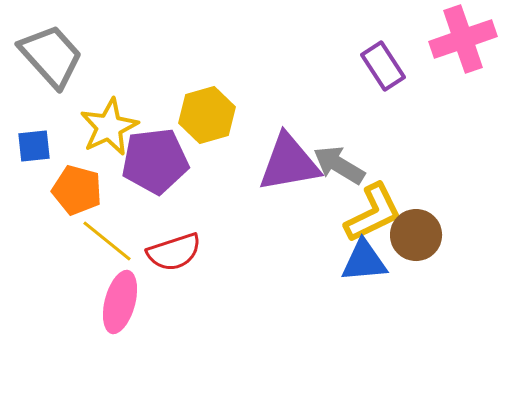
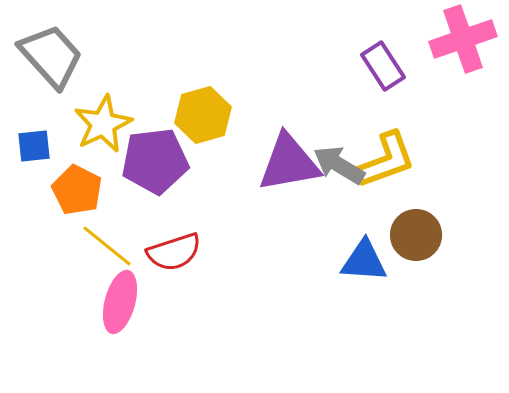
yellow hexagon: moved 4 px left
yellow star: moved 6 px left, 3 px up
orange pentagon: rotated 12 degrees clockwise
yellow L-shape: moved 13 px right, 53 px up; rotated 6 degrees clockwise
yellow line: moved 5 px down
blue triangle: rotated 9 degrees clockwise
